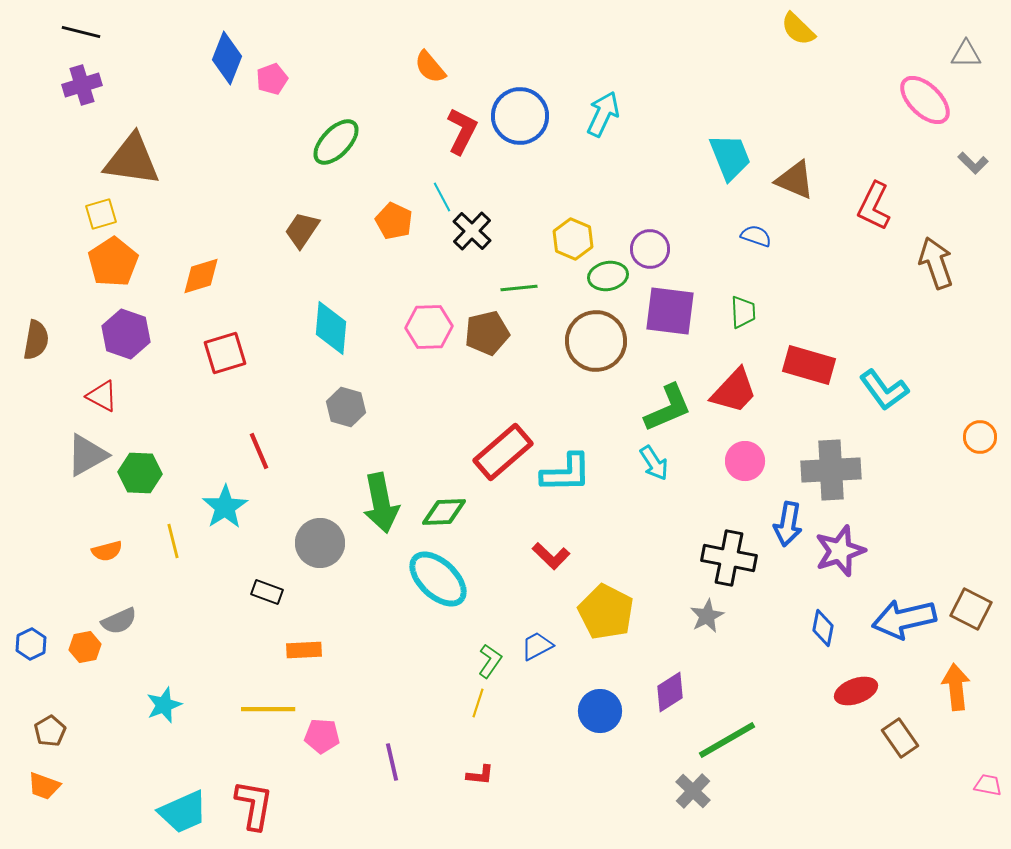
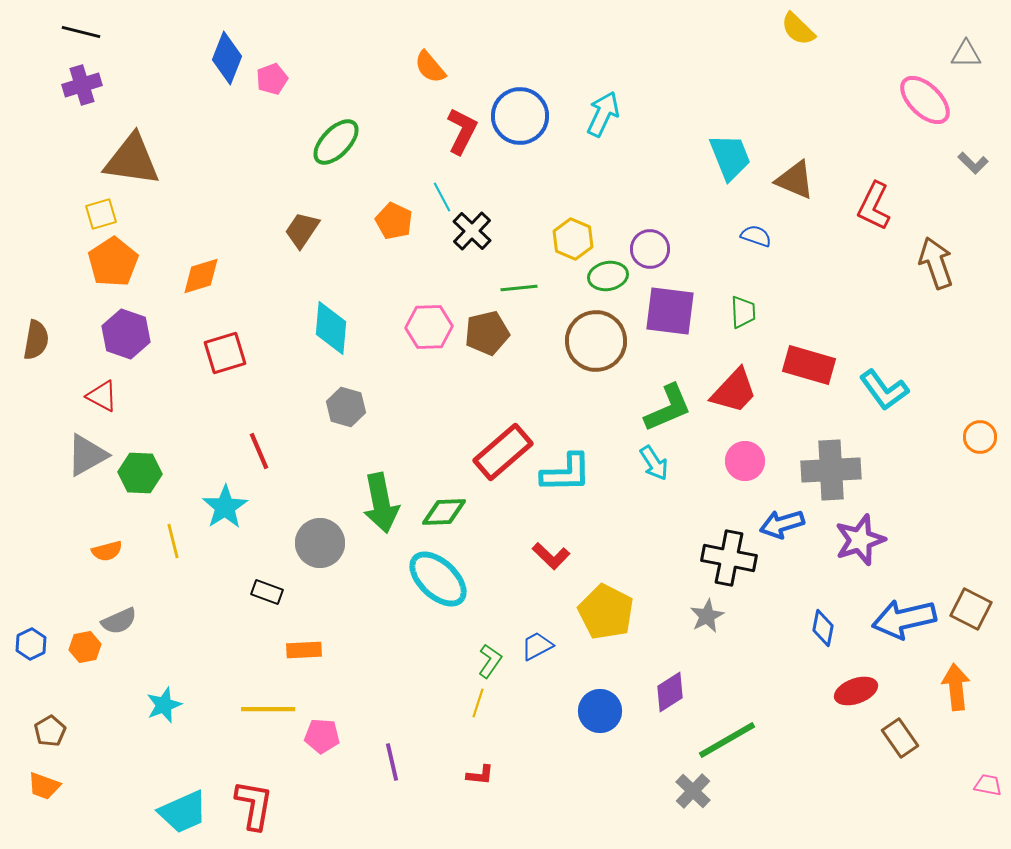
blue arrow at (788, 524): moved 6 px left; rotated 63 degrees clockwise
purple star at (840, 551): moved 20 px right, 11 px up
